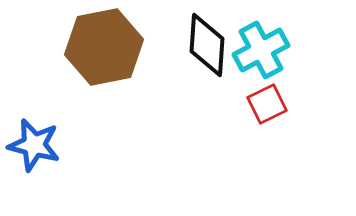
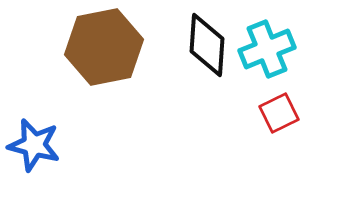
cyan cross: moved 6 px right, 1 px up; rotated 6 degrees clockwise
red square: moved 12 px right, 9 px down
